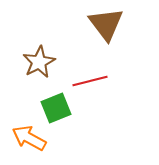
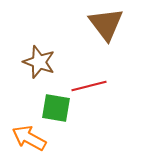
brown star: rotated 24 degrees counterclockwise
red line: moved 1 px left, 5 px down
green square: rotated 32 degrees clockwise
